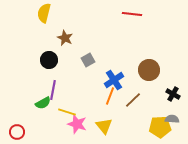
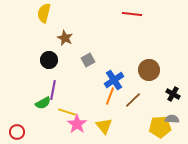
pink star: rotated 18 degrees clockwise
